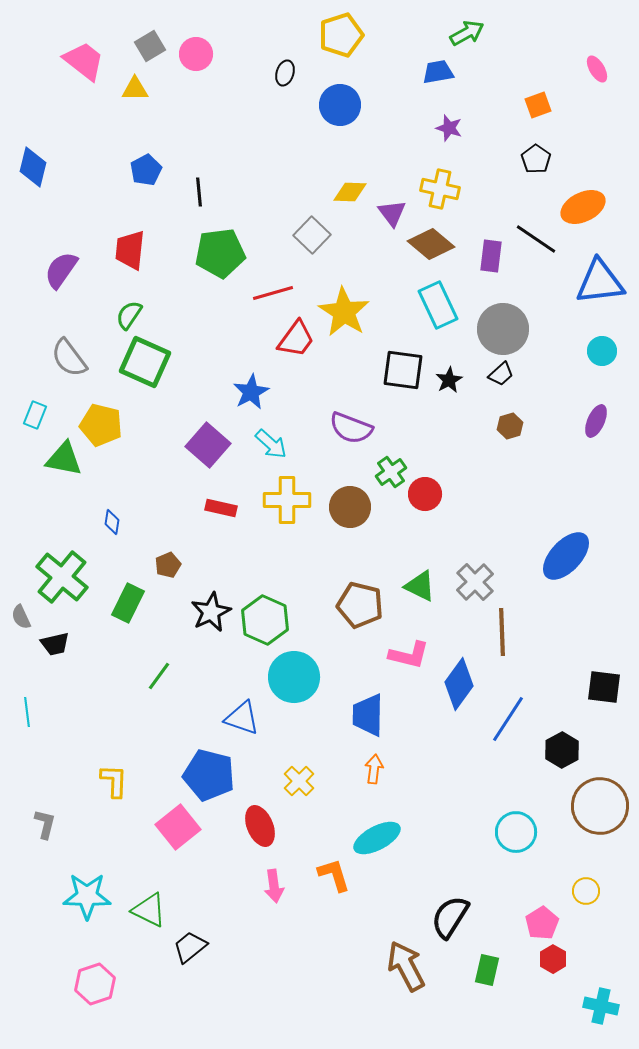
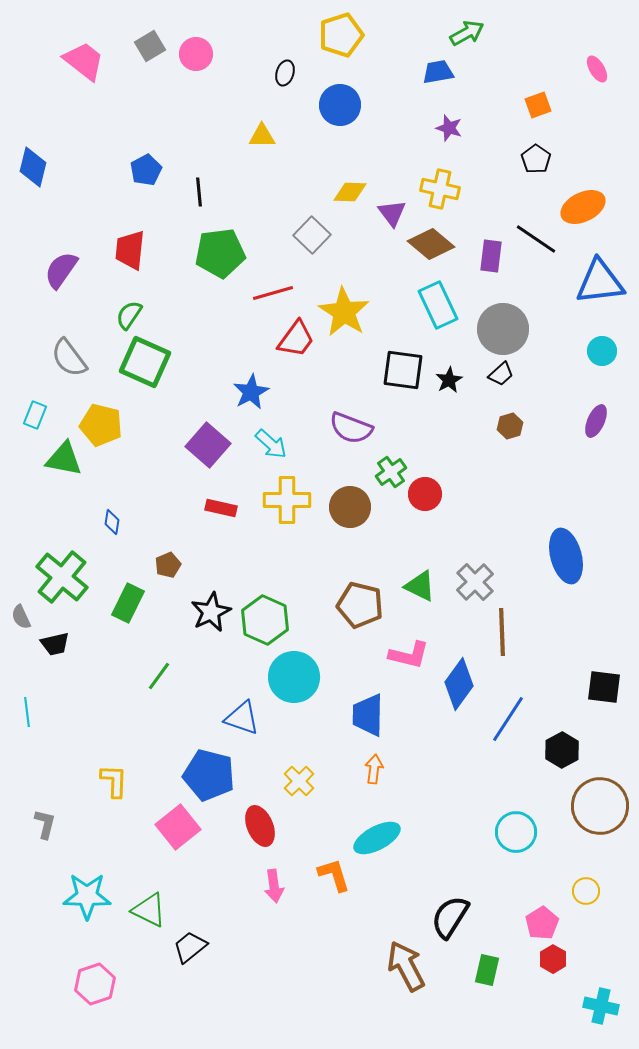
yellow triangle at (135, 89): moved 127 px right, 47 px down
blue ellipse at (566, 556): rotated 58 degrees counterclockwise
